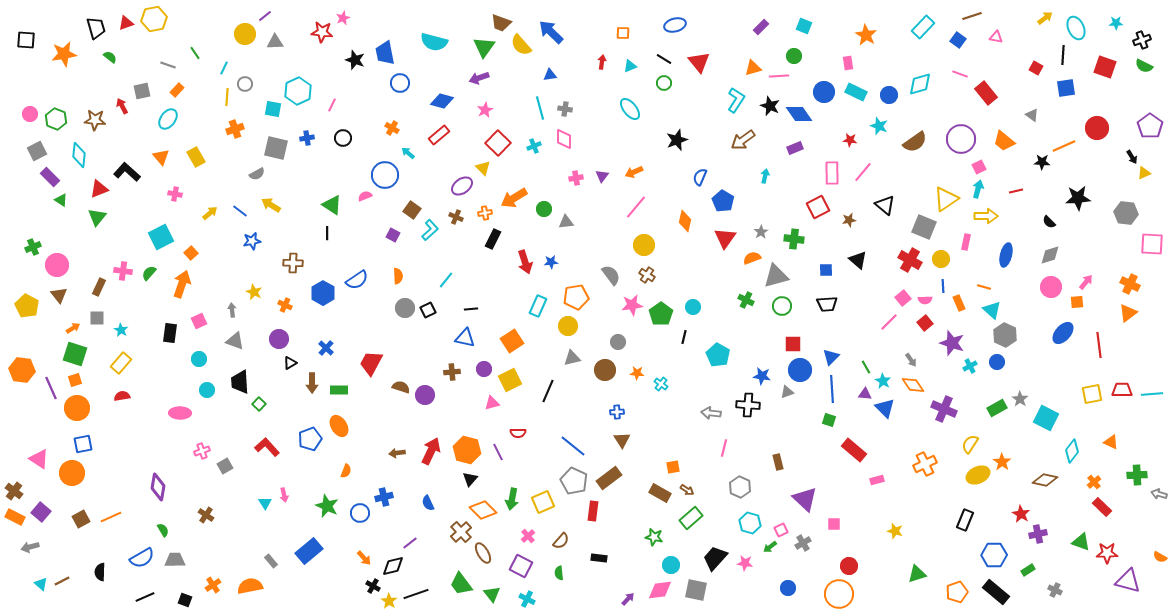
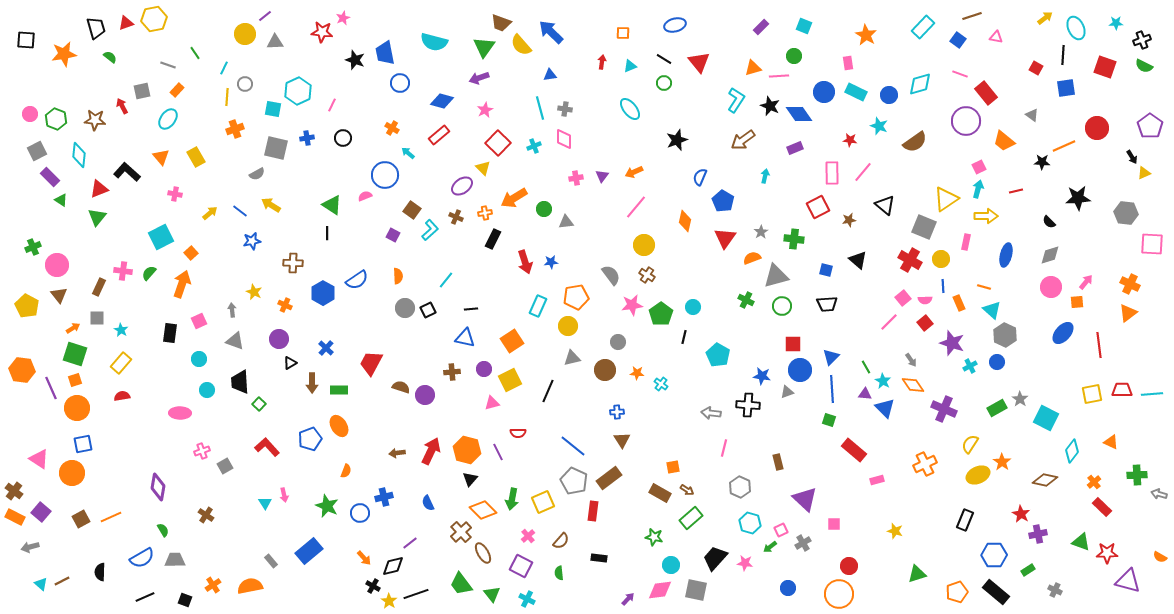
purple circle at (961, 139): moved 5 px right, 18 px up
blue square at (826, 270): rotated 16 degrees clockwise
